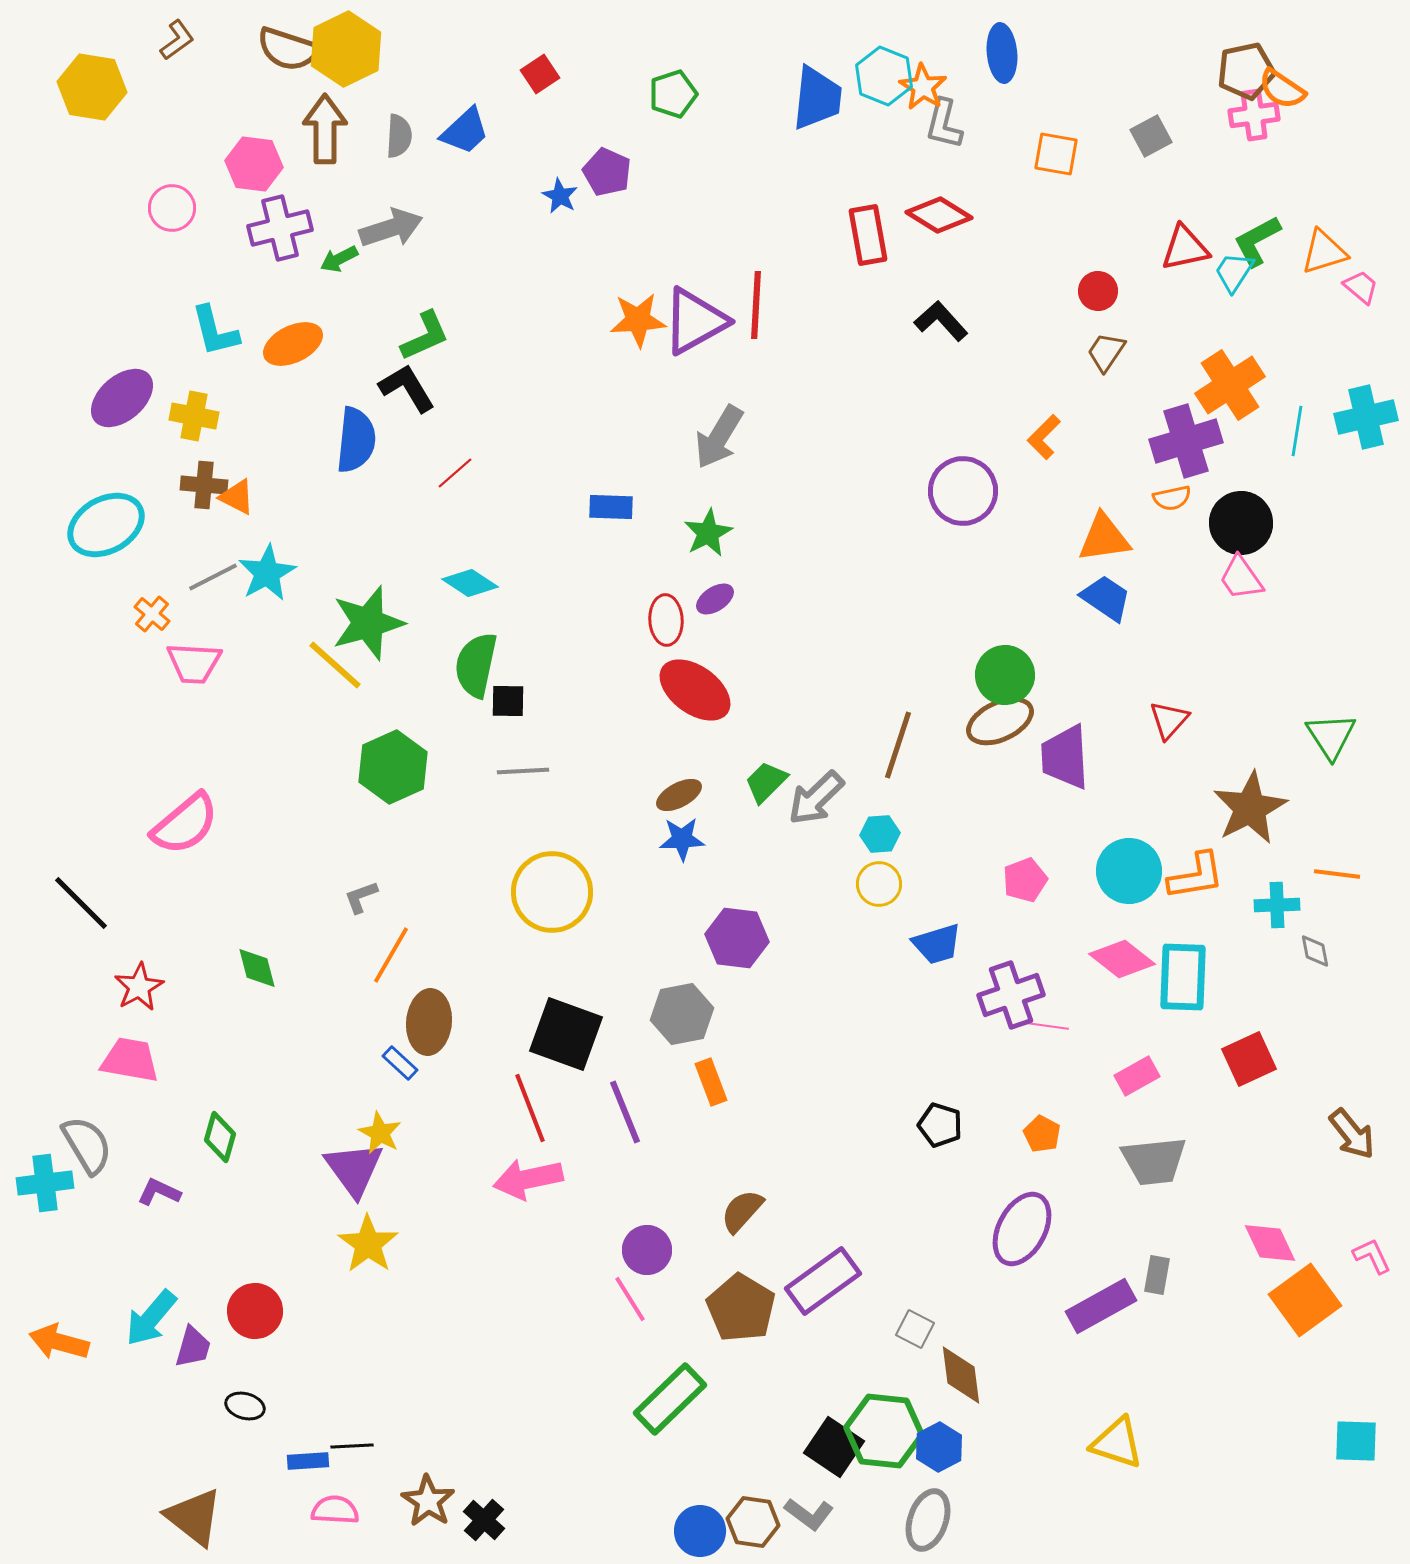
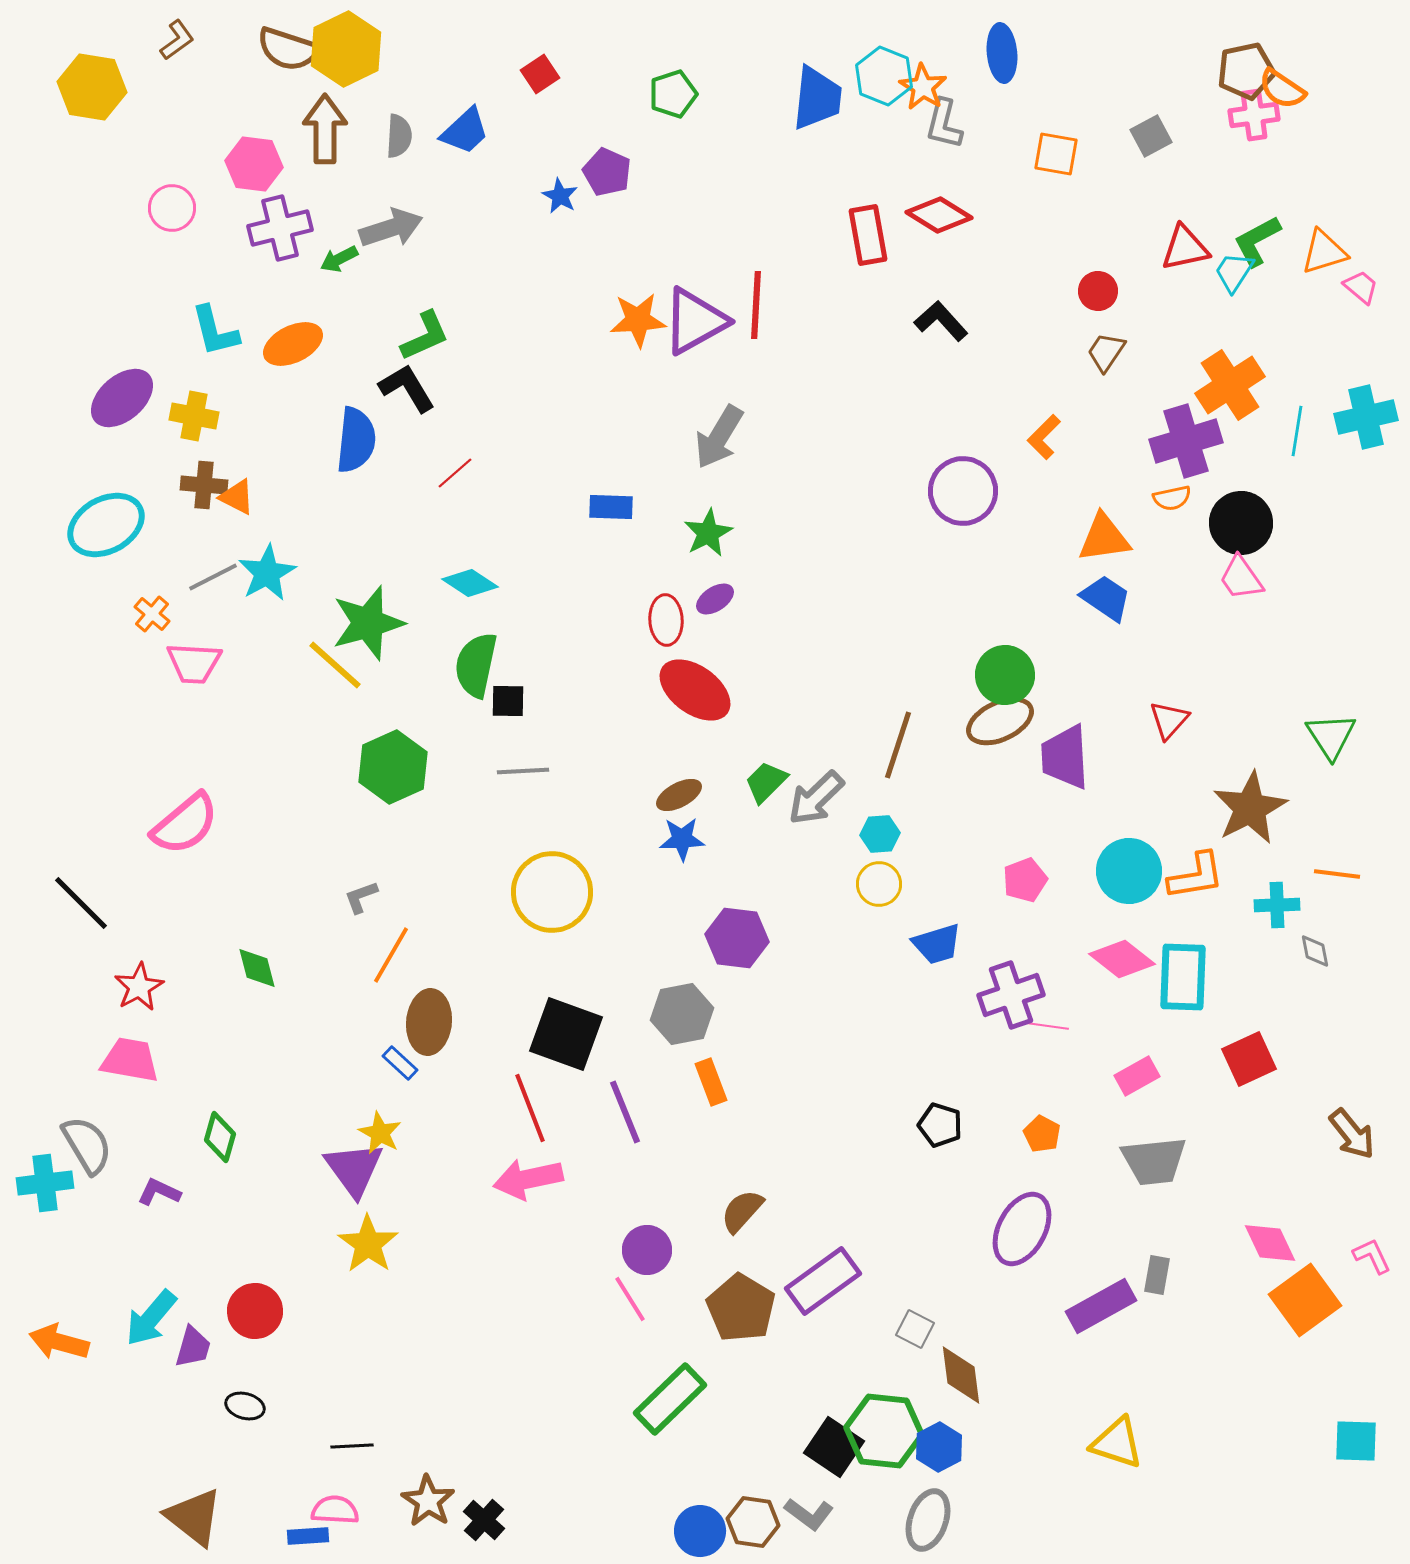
blue rectangle at (308, 1461): moved 75 px down
